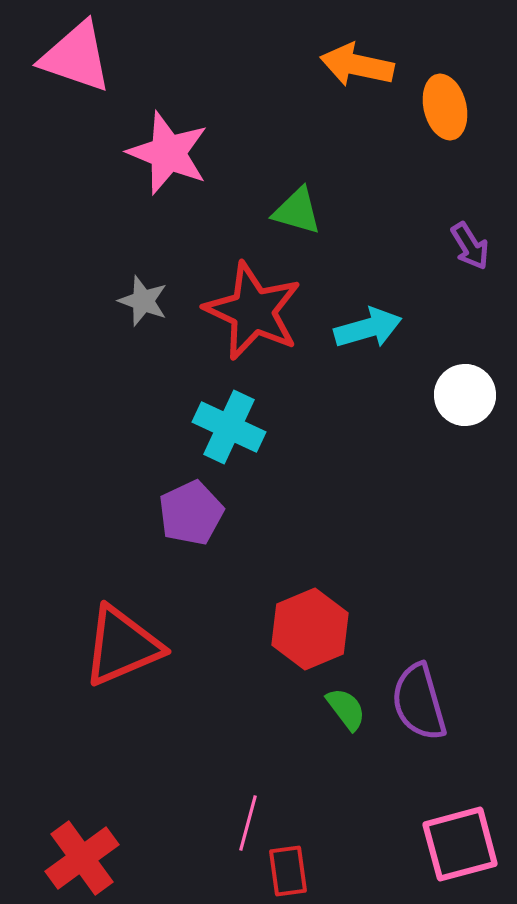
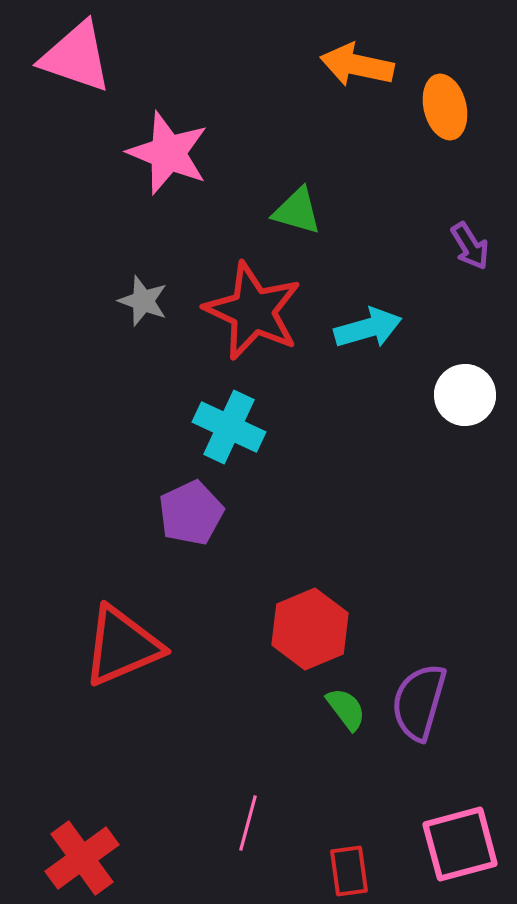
purple semicircle: rotated 32 degrees clockwise
red rectangle: moved 61 px right
